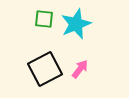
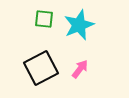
cyan star: moved 3 px right, 1 px down
black square: moved 4 px left, 1 px up
